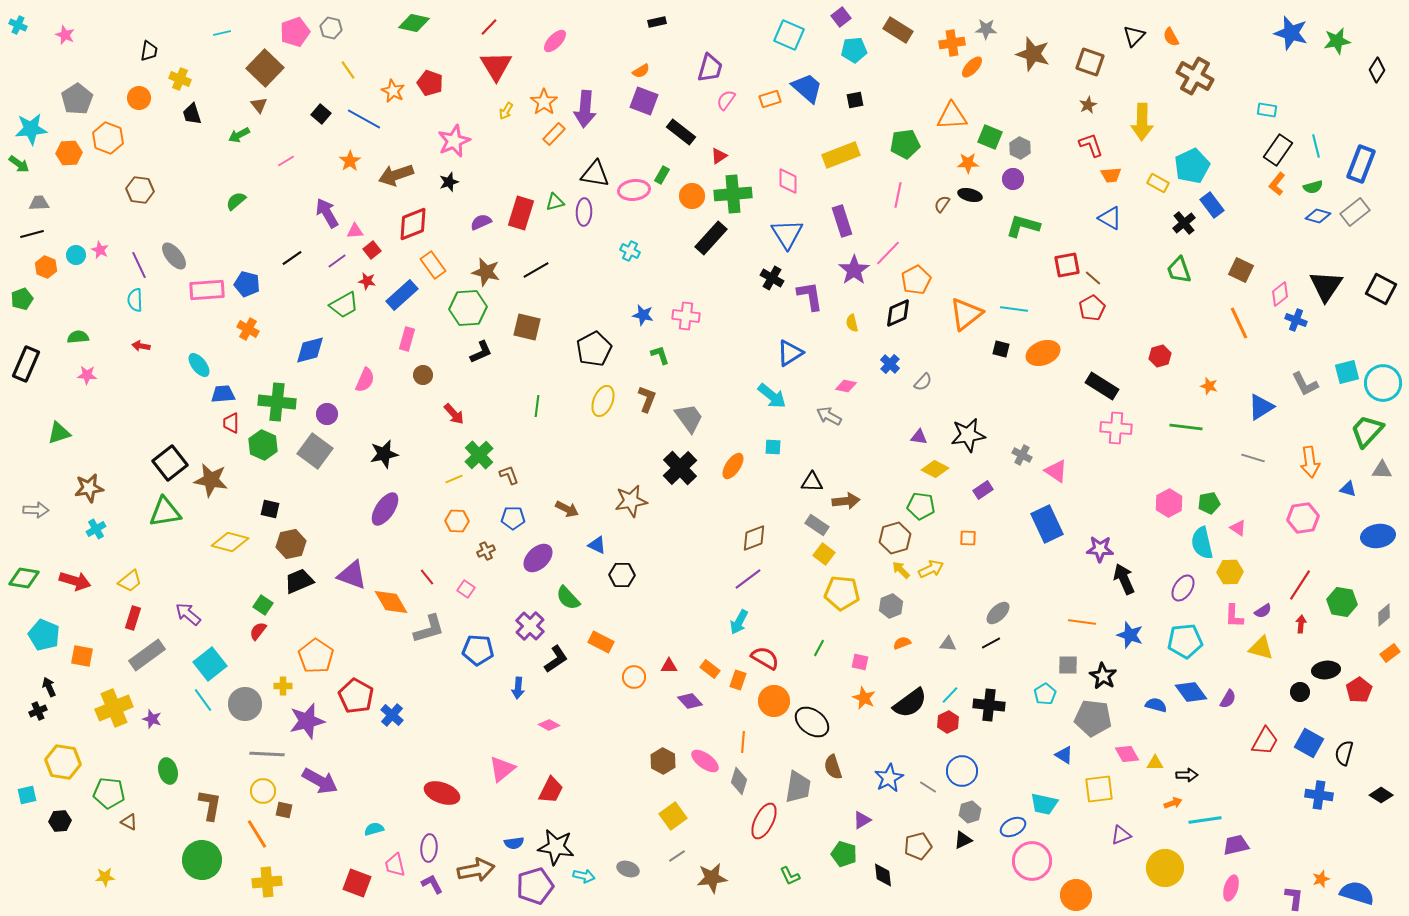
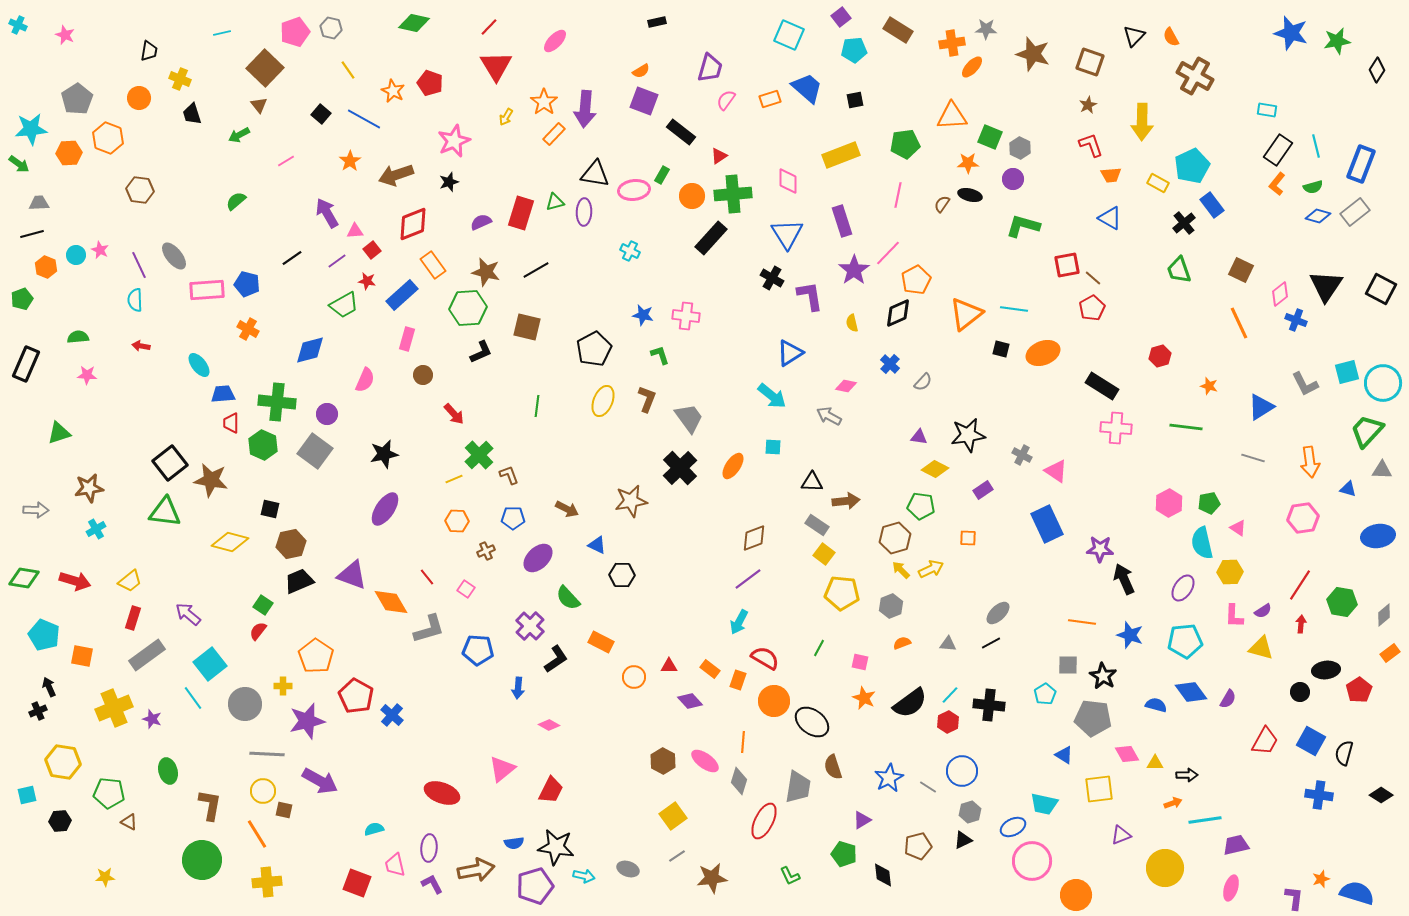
yellow arrow at (506, 111): moved 6 px down
green triangle at (165, 512): rotated 16 degrees clockwise
cyan line at (203, 700): moved 10 px left, 2 px up
blue square at (1309, 743): moved 2 px right, 2 px up
